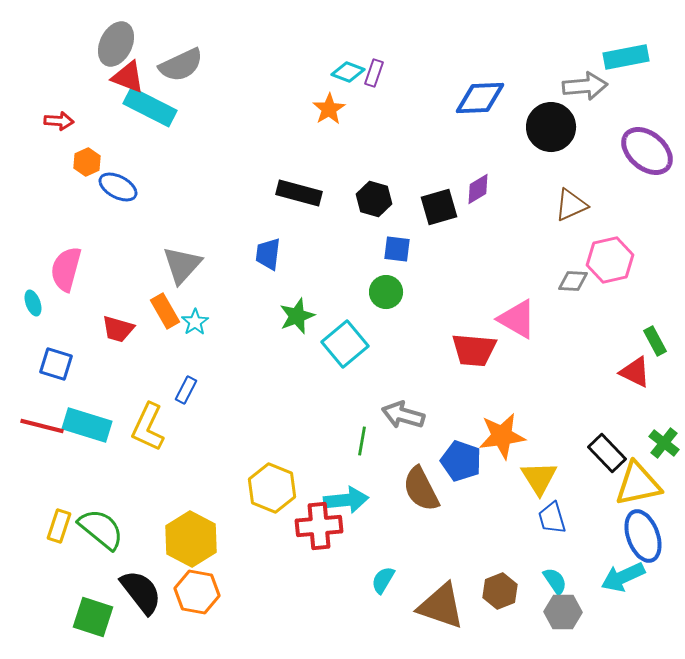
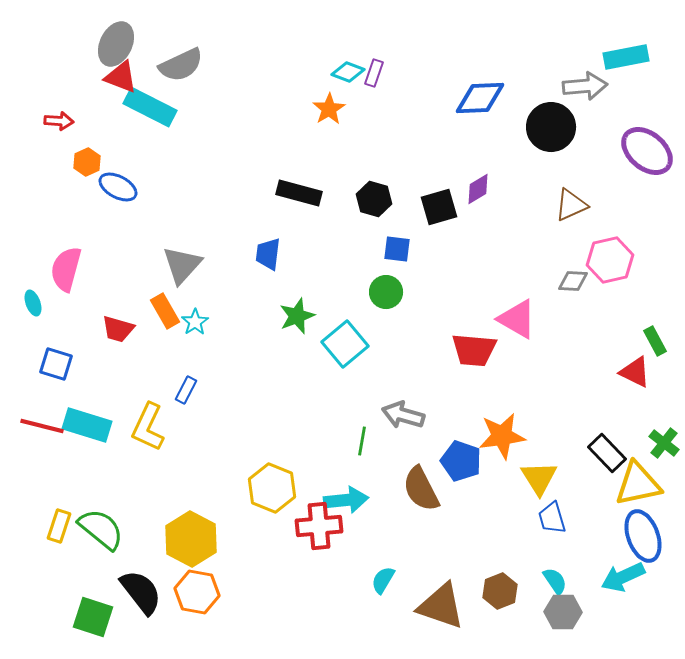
red triangle at (128, 77): moved 7 px left
